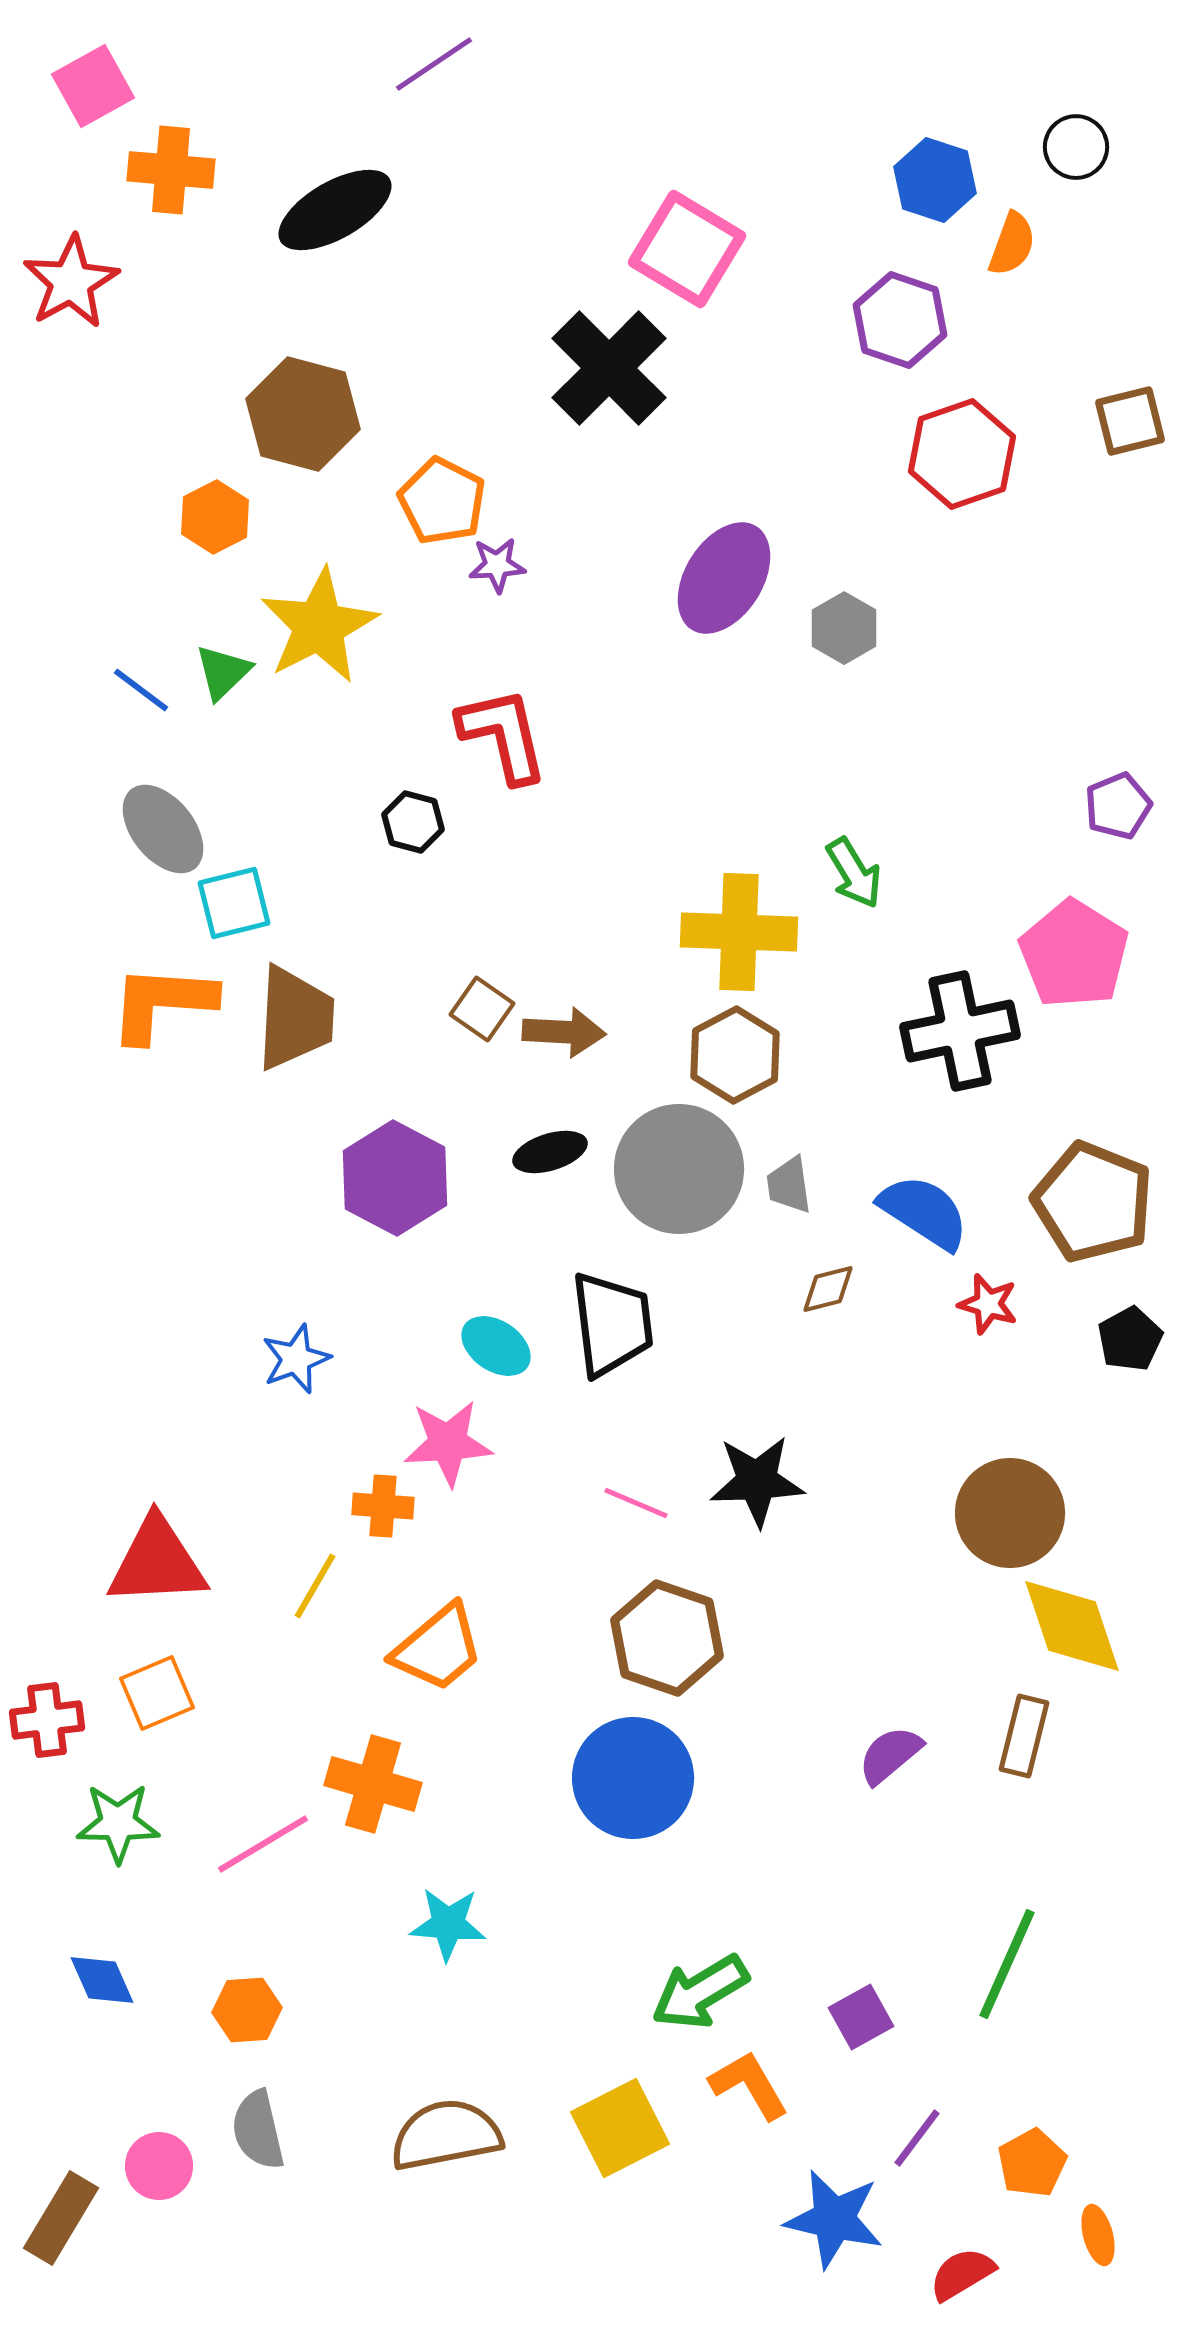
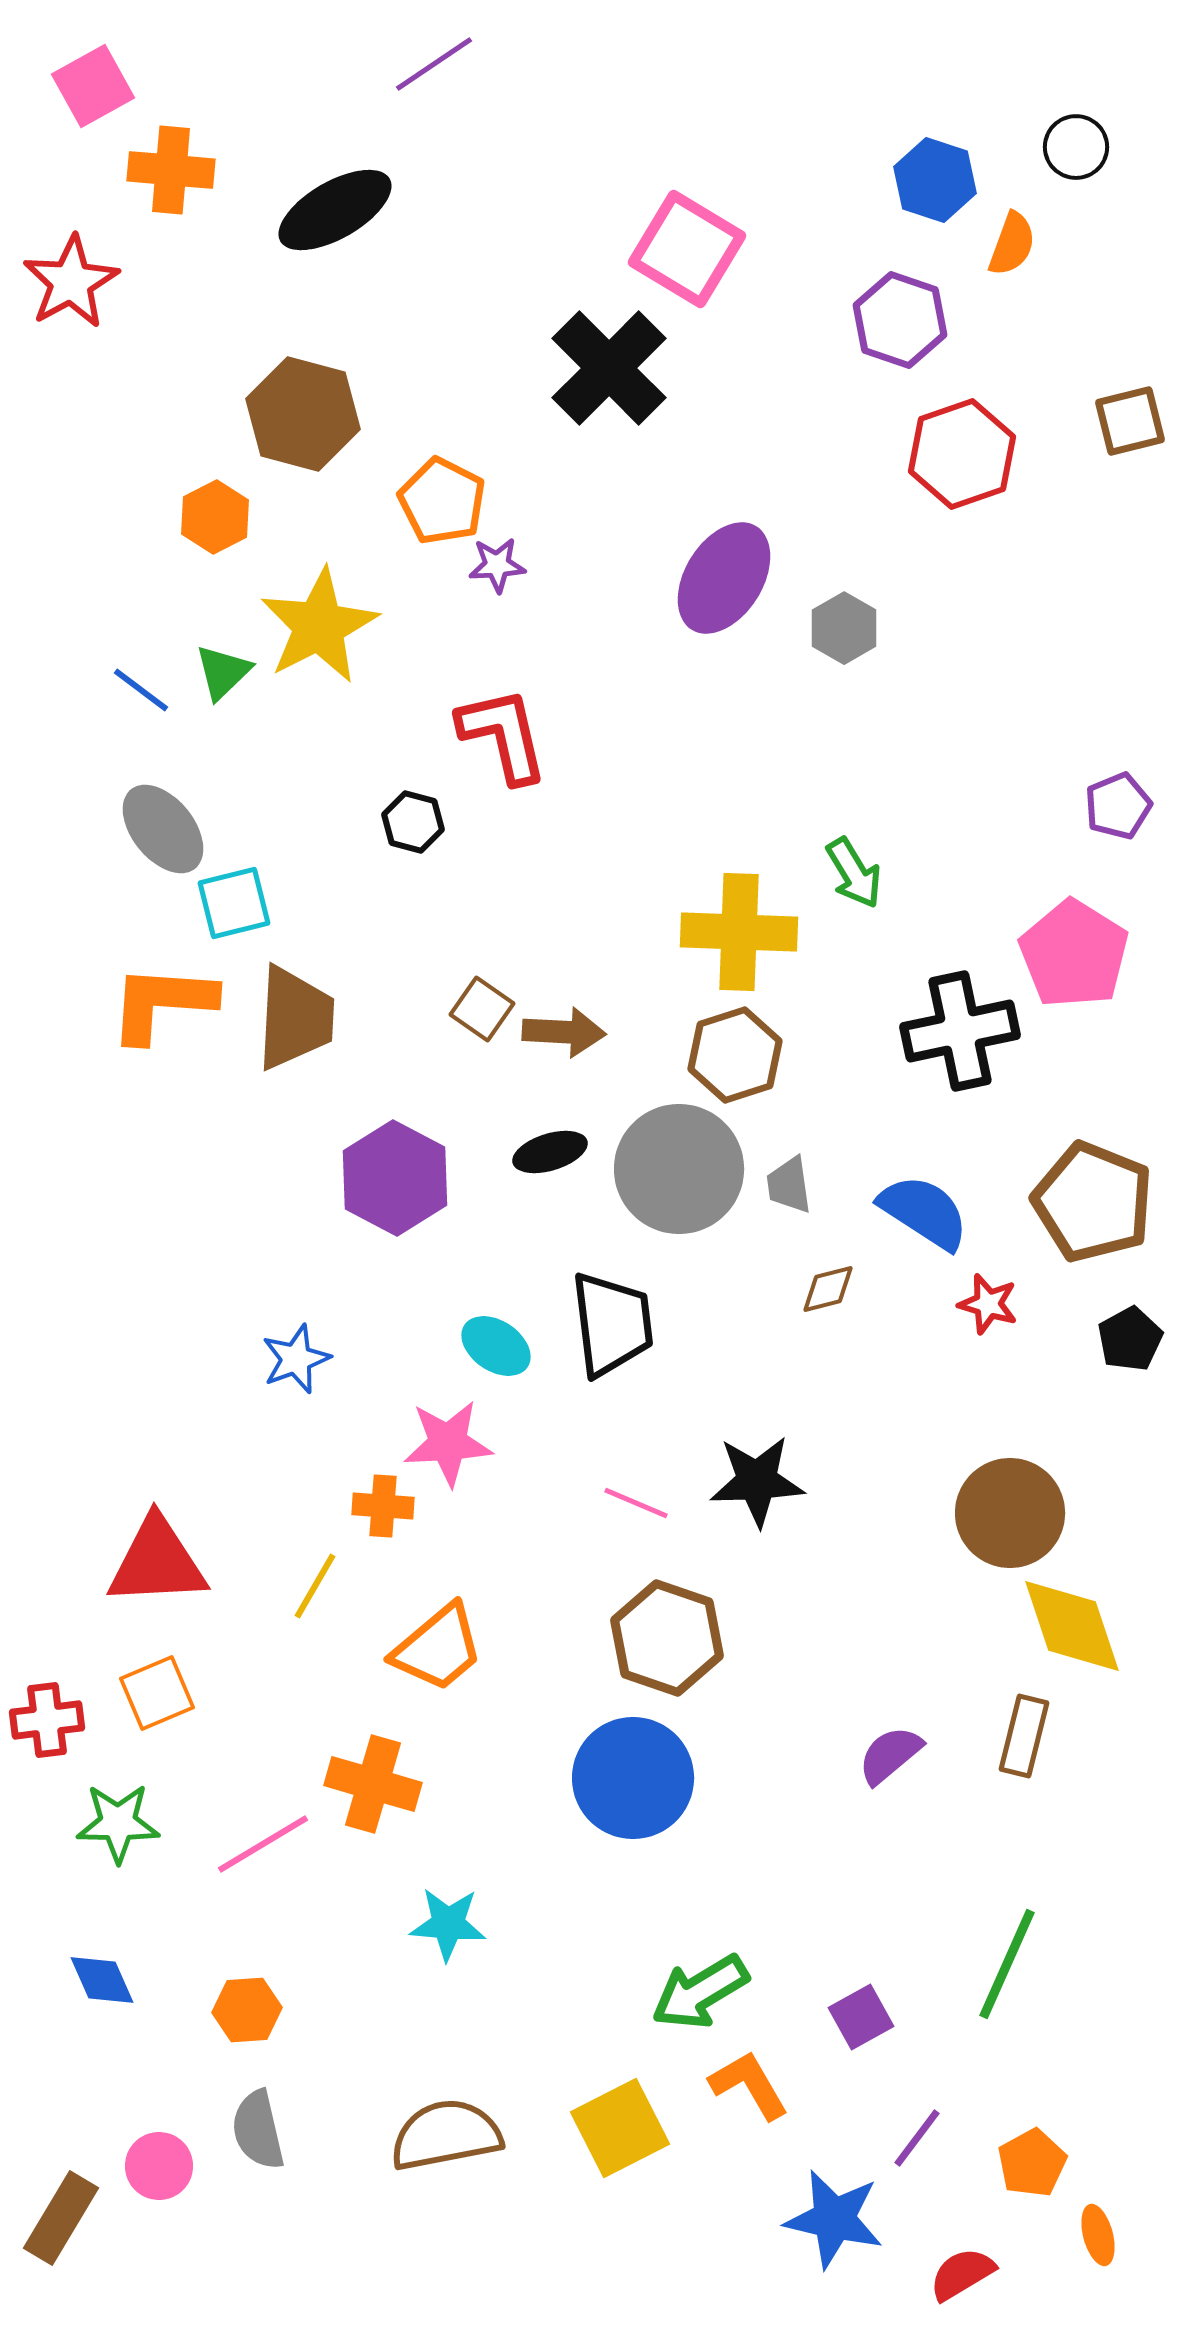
brown hexagon at (735, 1055): rotated 10 degrees clockwise
